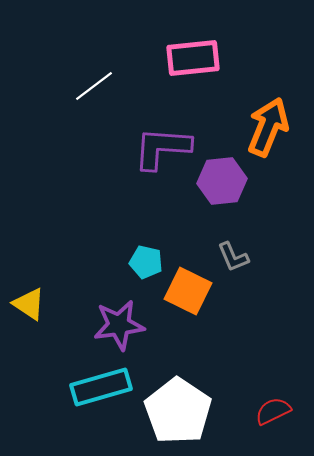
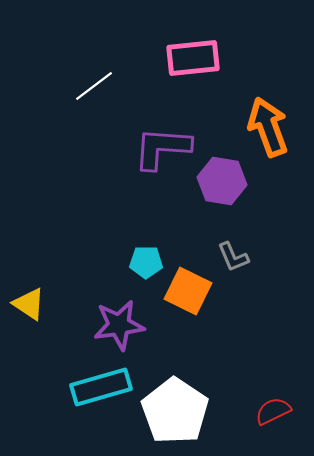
orange arrow: rotated 42 degrees counterclockwise
purple hexagon: rotated 15 degrees clockwise
cyan pentagon: rotated 12 degrees counterclockwise
white pentagon: moved 3 px left
